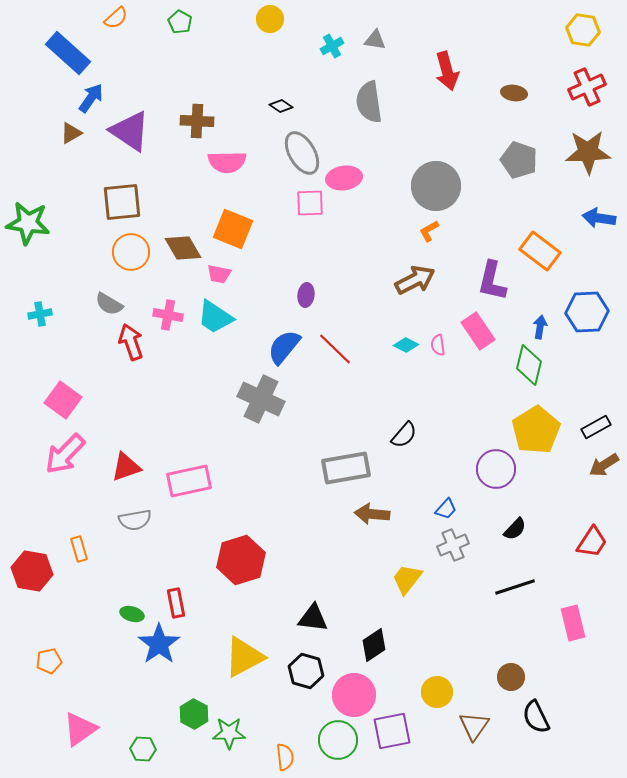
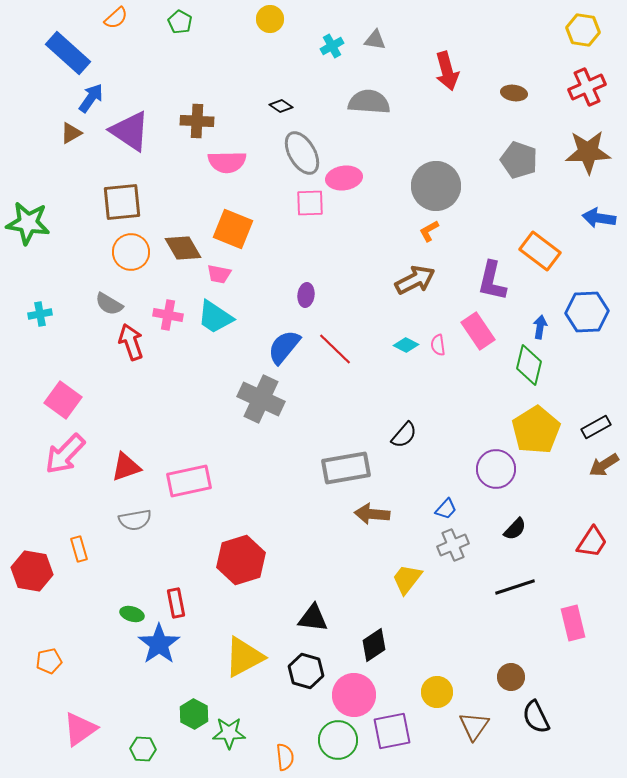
gray semicircle at (369, 102): rotated 102 degrees clockwise
